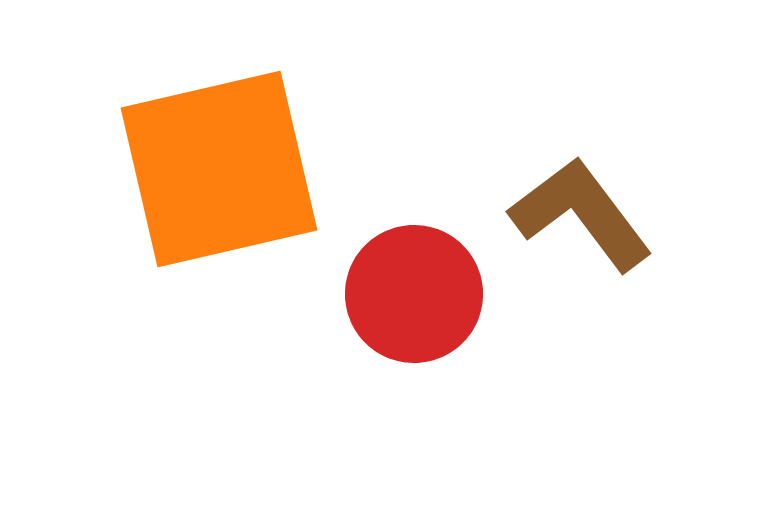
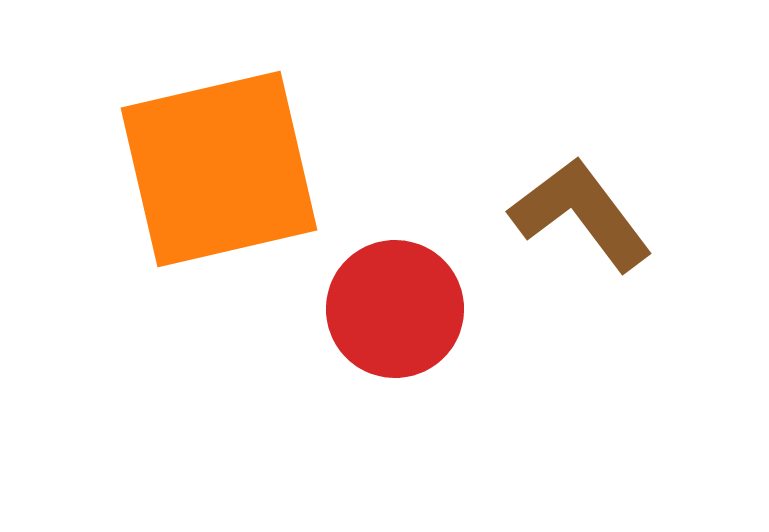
red circle: moved 19 px left, 15 px down
